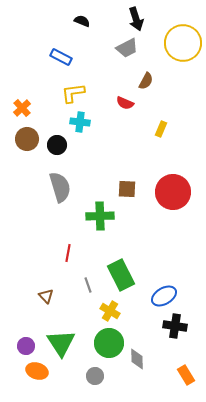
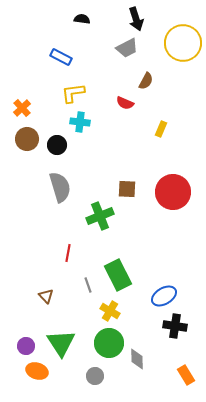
black semicircle: moved 2 px up; rotated 14 degrees counterclockwise
green cross: rotated 20 degrees counterclockwise
green rectangle: moved 3 px left
